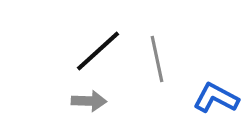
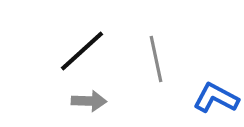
black line: moved 16 px left
gray line: moved 1 px left
